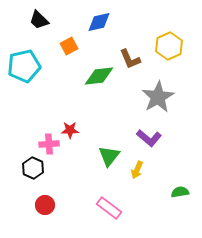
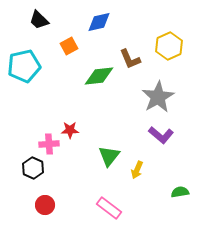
purple L-shape: moved 12 px right, 3 px up
